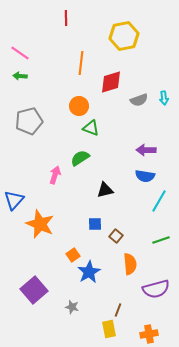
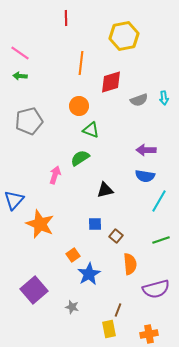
green triangle: moved 2 px down
blue star: moved 2 px down
